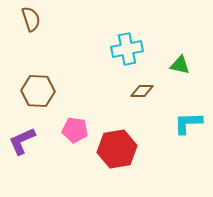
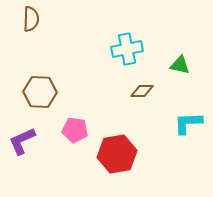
brown semicircle: rotated 20 degrees clockwise
brown hexagon: moved 2 px right, 1 px down
red hexagon: moved 5 px down
